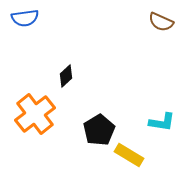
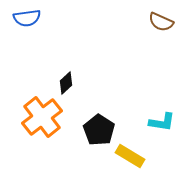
blue semicircle: moved 2 px right
black diamond: moved 7 px down
orange cross: moved 7 px right, 3 px down
black pentagon: rotated 8 degrees counterclockwise
yellow rectangle: moved 1 px right, 1 px down
